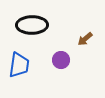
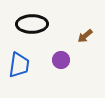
black ellipse: moved 1 px up
brown arrow: moved 3 px up
